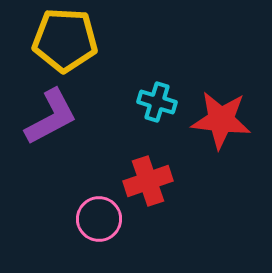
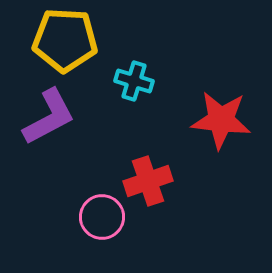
cyan cross: moved 23 px left, 21 px up
purple L-shape: moved 2 px left
pink circle: moved 3 px right, 2 px up
